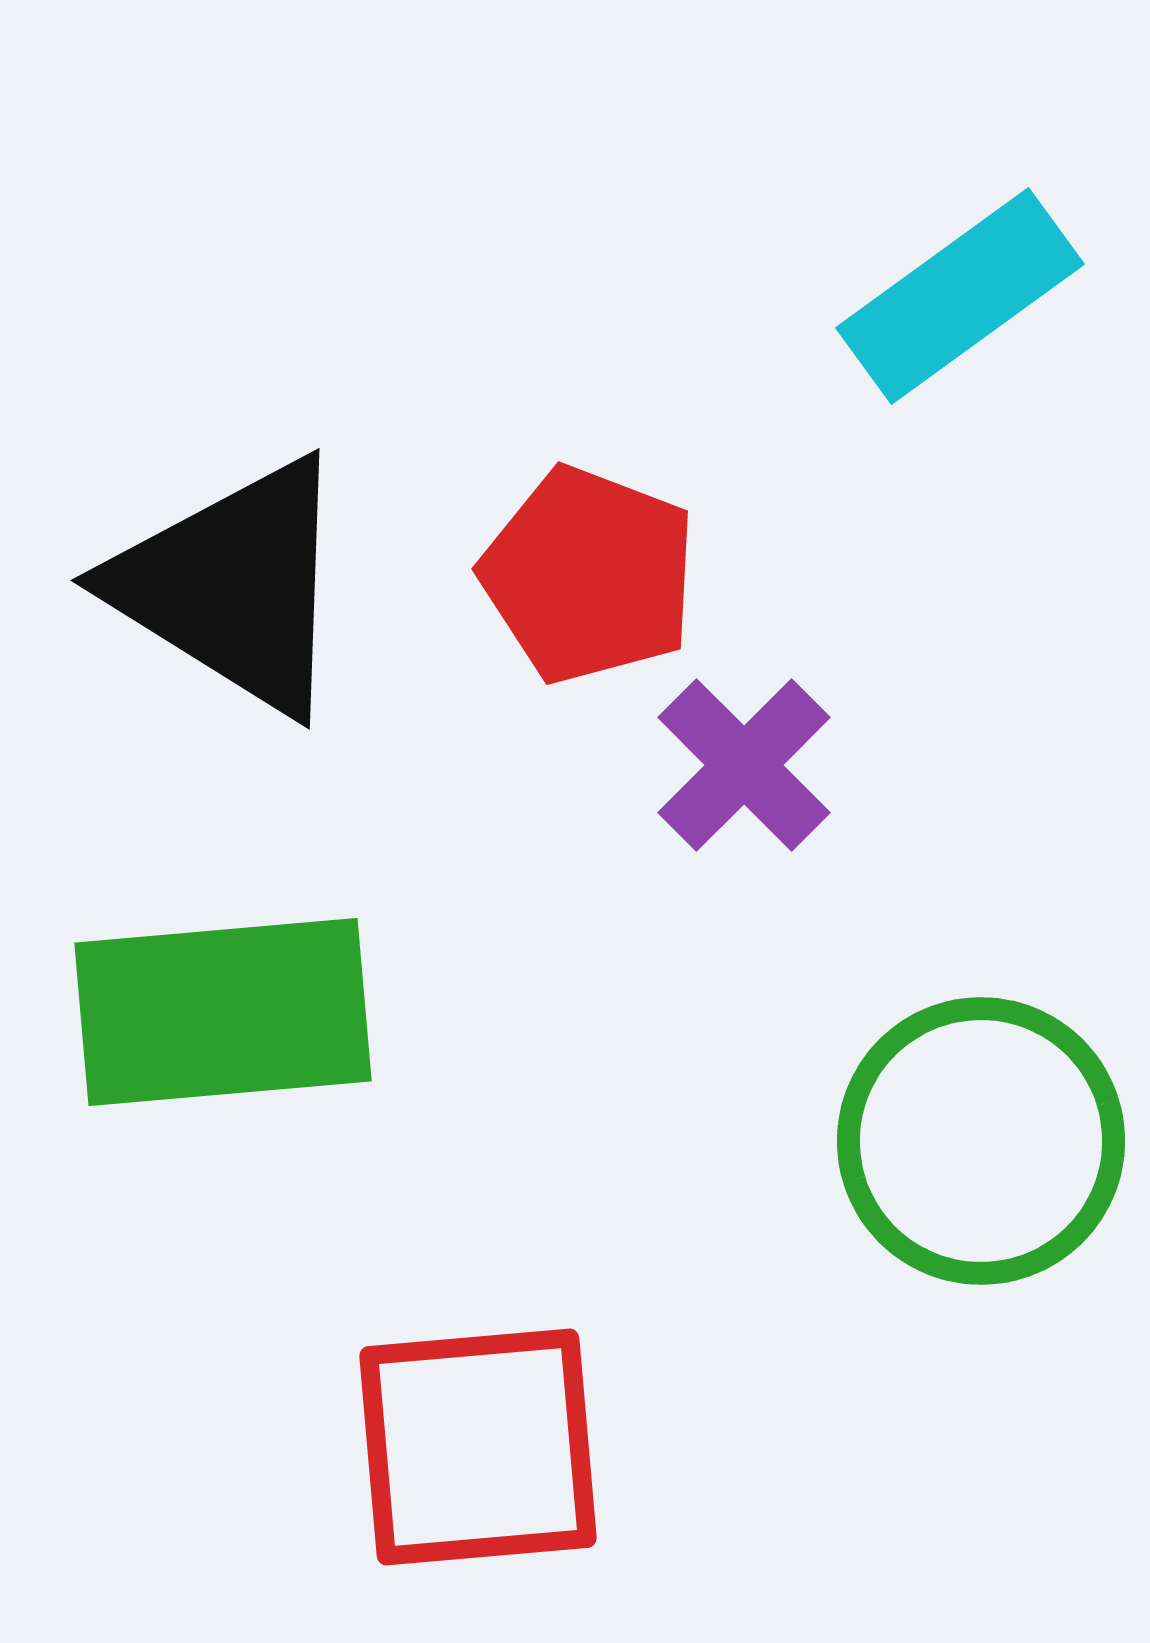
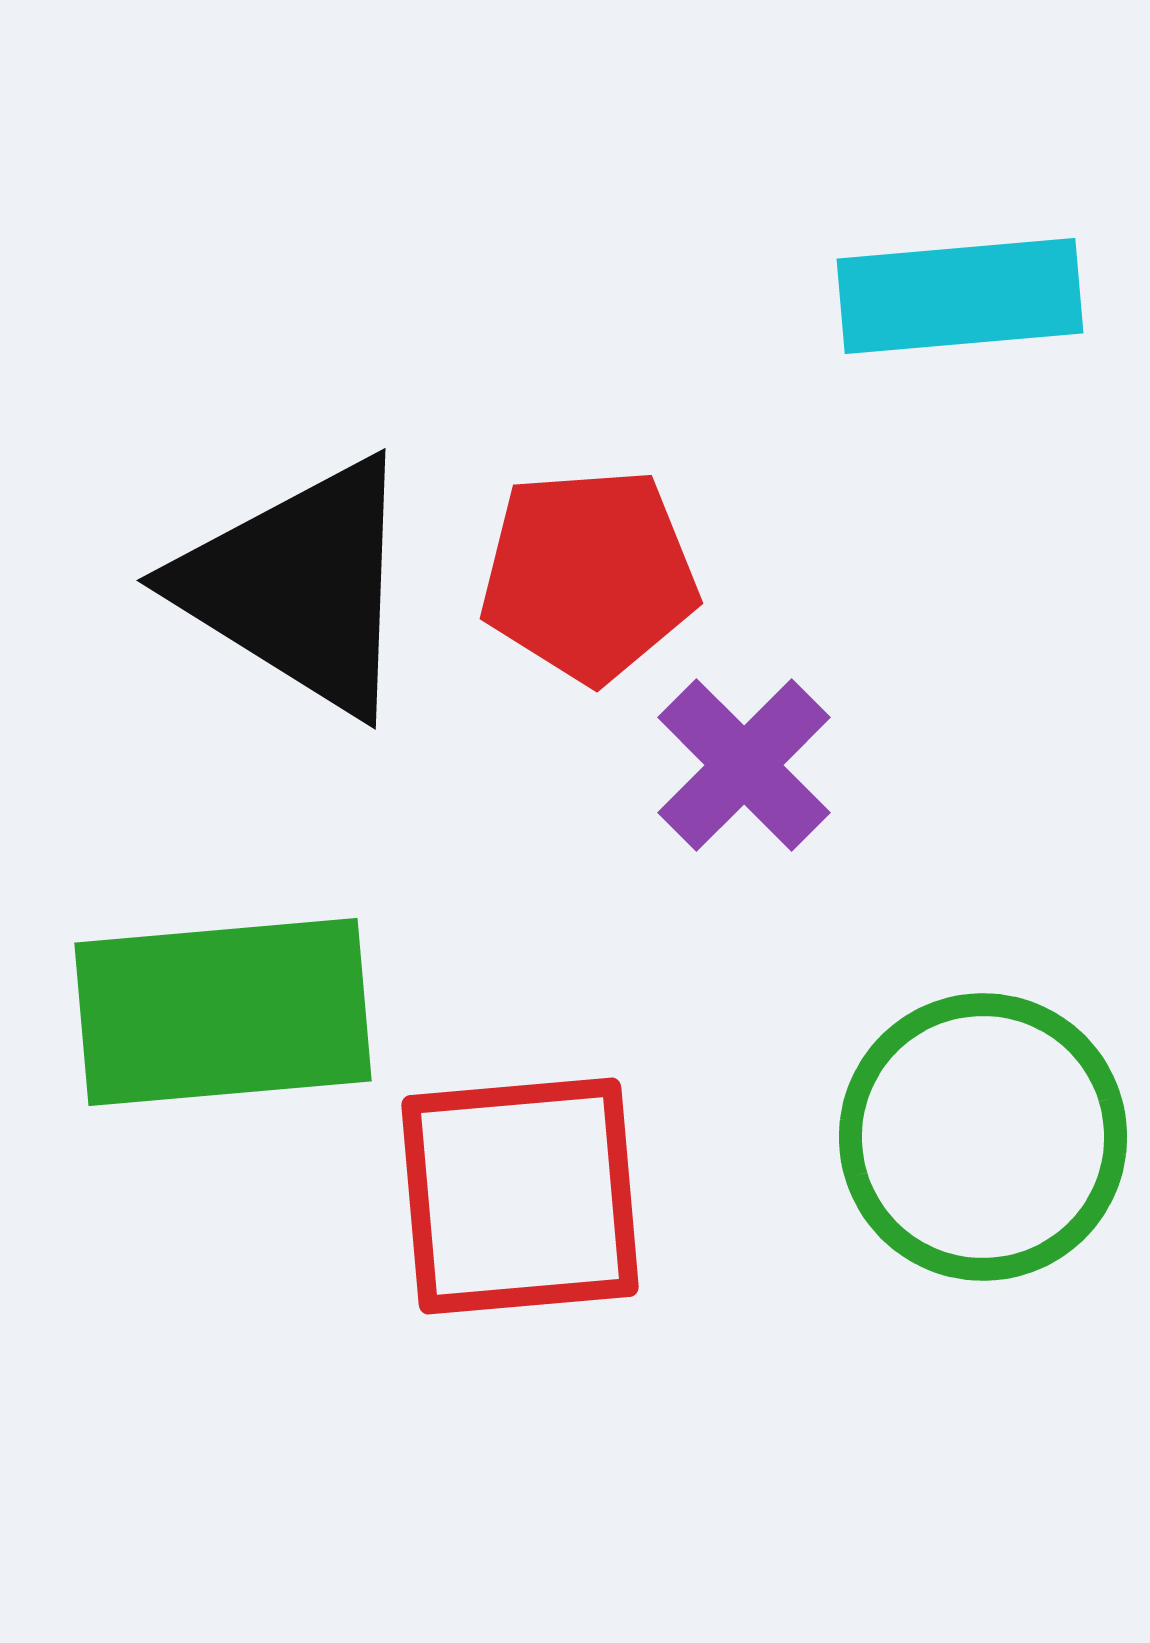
cyan rectangle: rotated 31 degrees clockwise
red pentagon: rotated 25 degrees counterclockwise
black triangle: moved 66 px right
green circle: moved 2 px right, 4 px up
red square: moved 42 px right, 251 px up
